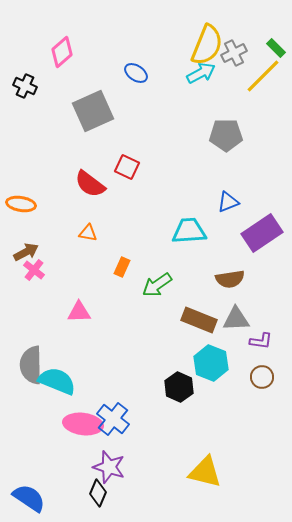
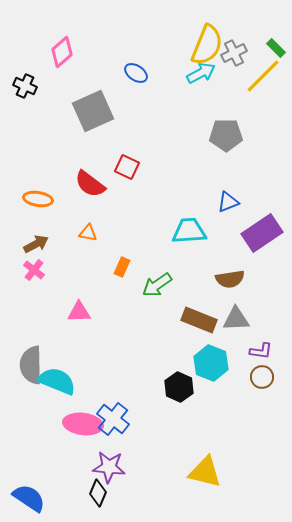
orange ellipse: moved 17 px right, 5 px up
brown arrow: moved 10 px right, 8 px up
purple L-shape: moved 10 px down
purple star: rotated 12 degrees counterclockwise
